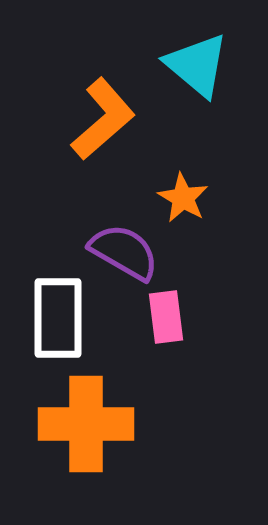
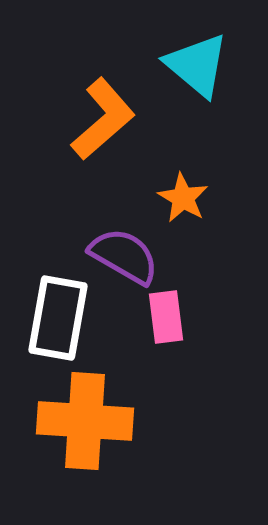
purple semicircle: moved 4 px down
white rectangle: rotated 10 degrees clockwise
orange cross: moved 1 px left, 3 px up; rotated 4 degrees clockwise
